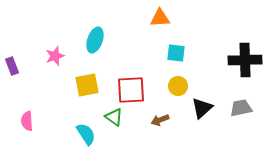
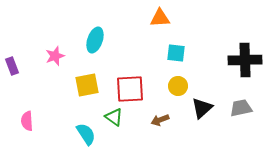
red square: moved 1 px left, 1 px up
